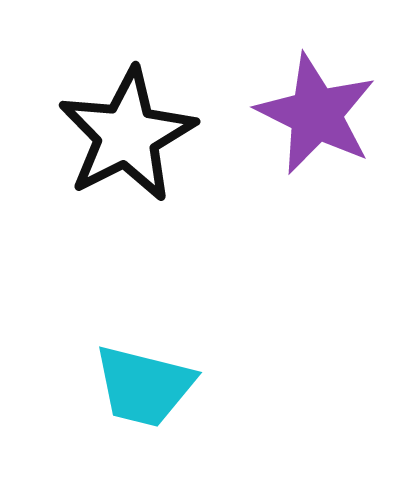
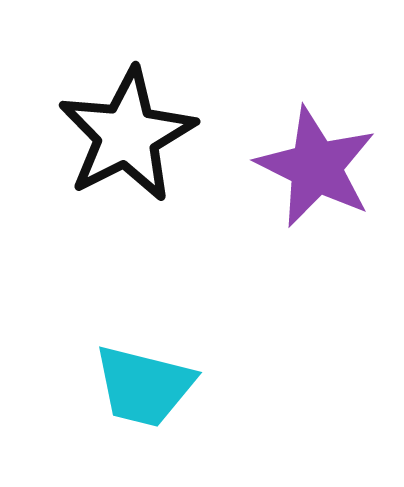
purple star: moved 53 px down
